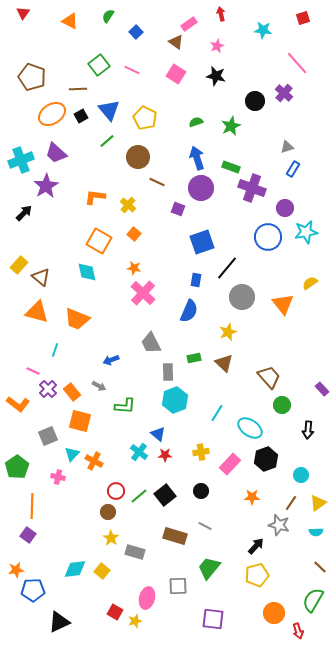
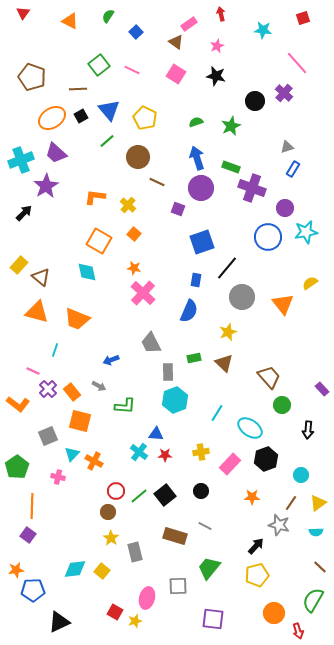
orange ellipse at (52, 114): moved 4 px down
blue triangle at (158, 434): moved 2 px left; rotated 35 degrees counterclockwise
gray rectangle at (135, 552): rotated 60 degrees clockwise
